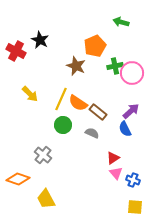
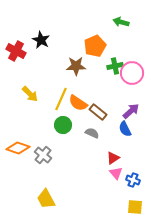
black star: moved 1 px right
brown star: rotated 24 degrees counterclockwise
orange diamond: moved 31 px up
